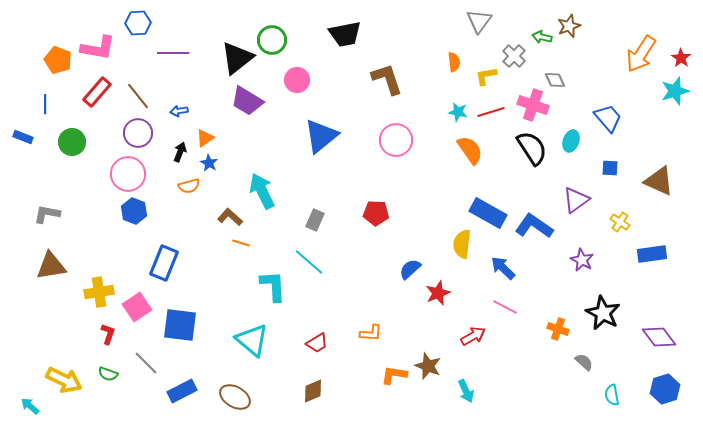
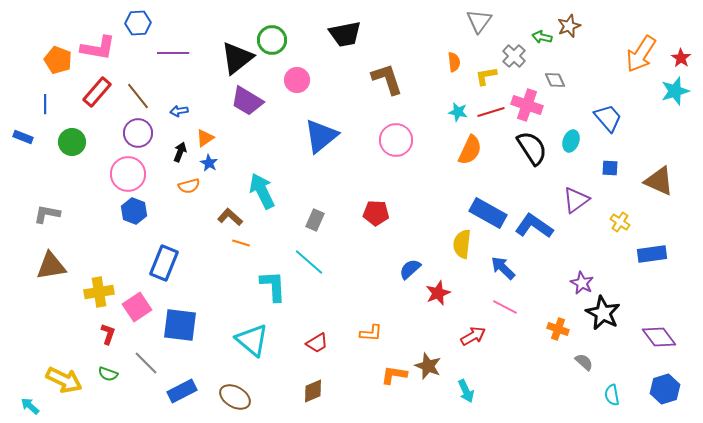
pink cross at (533, 105): moved 6 px left
orange semicircle at (470, 150): rotated 60 degrees clockwise
purple star at (582, 260): moved 23 px down
